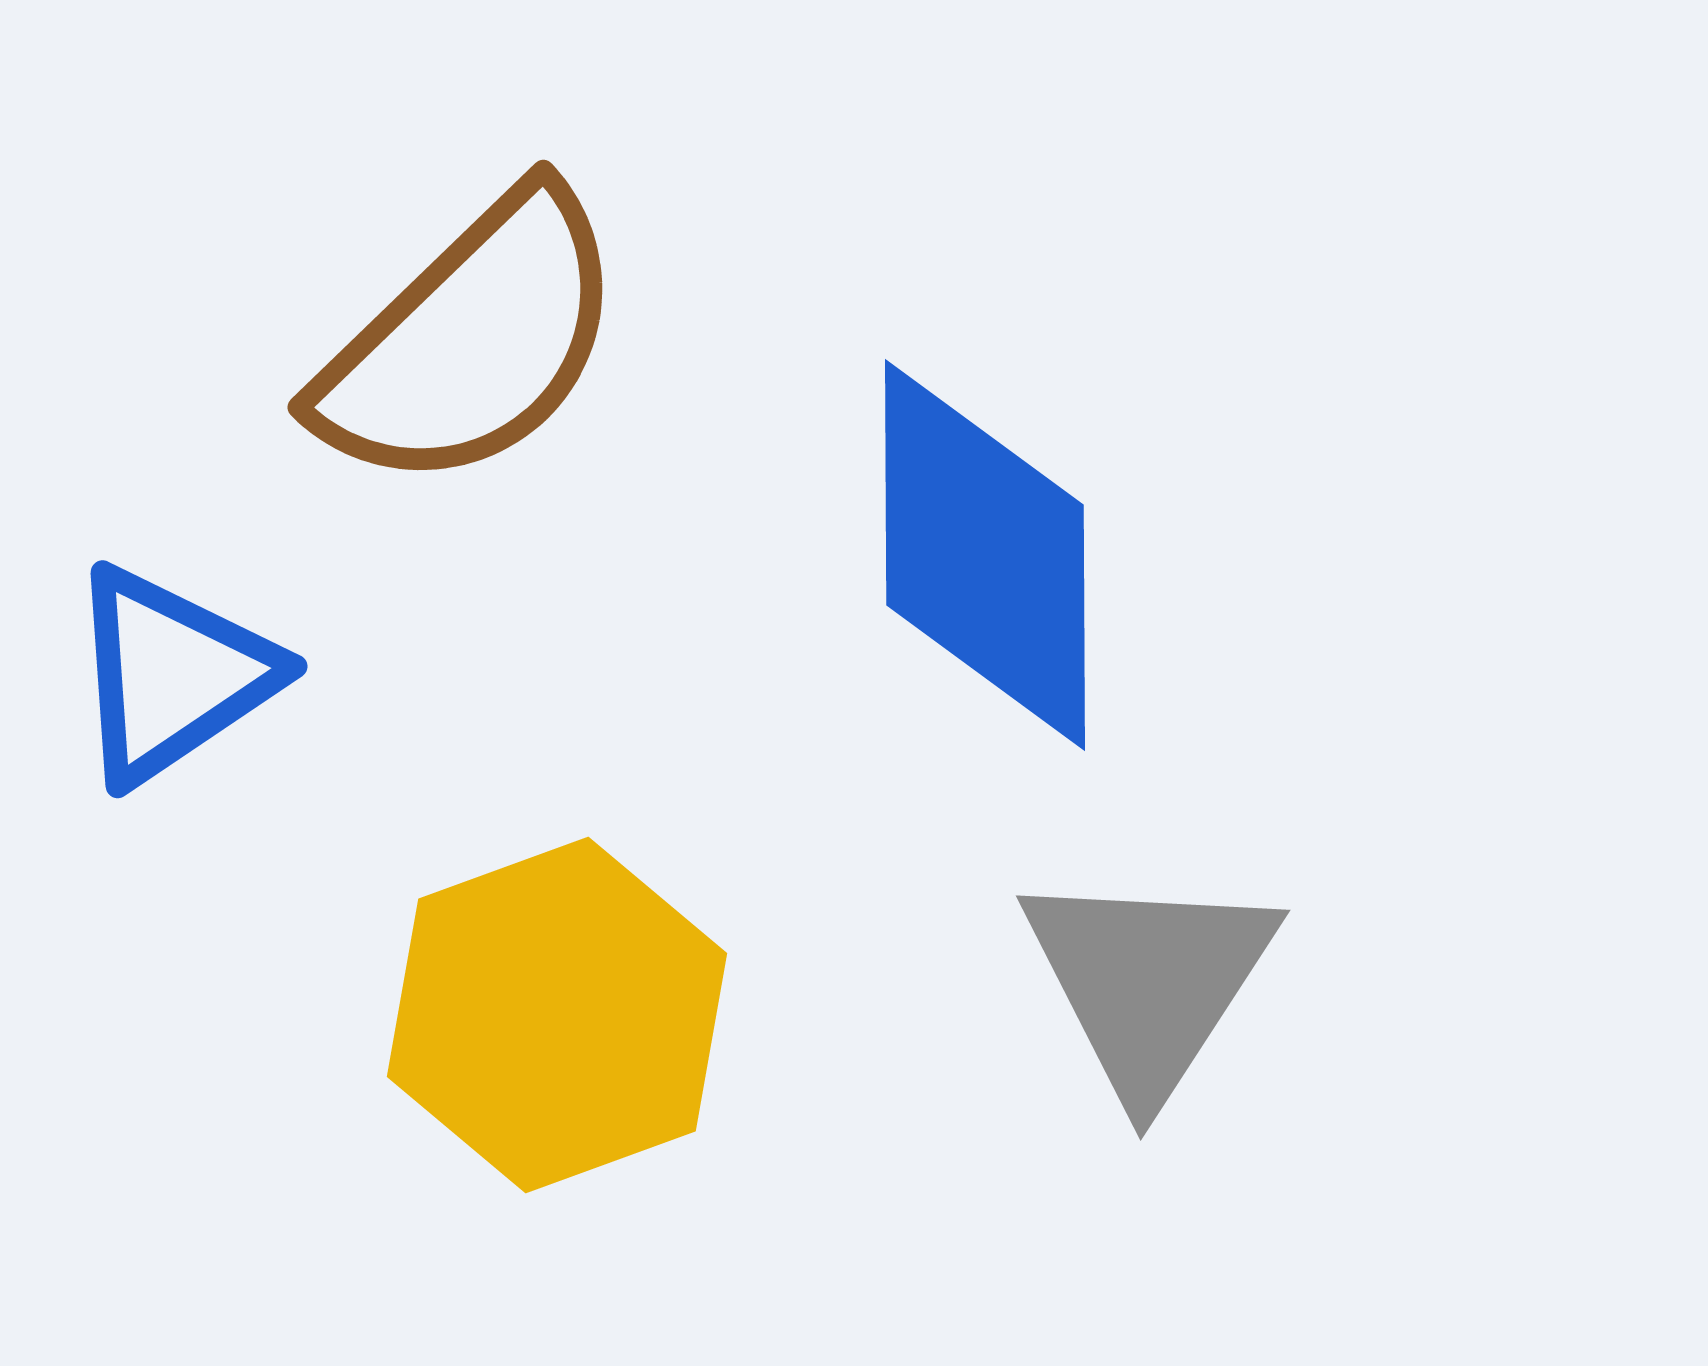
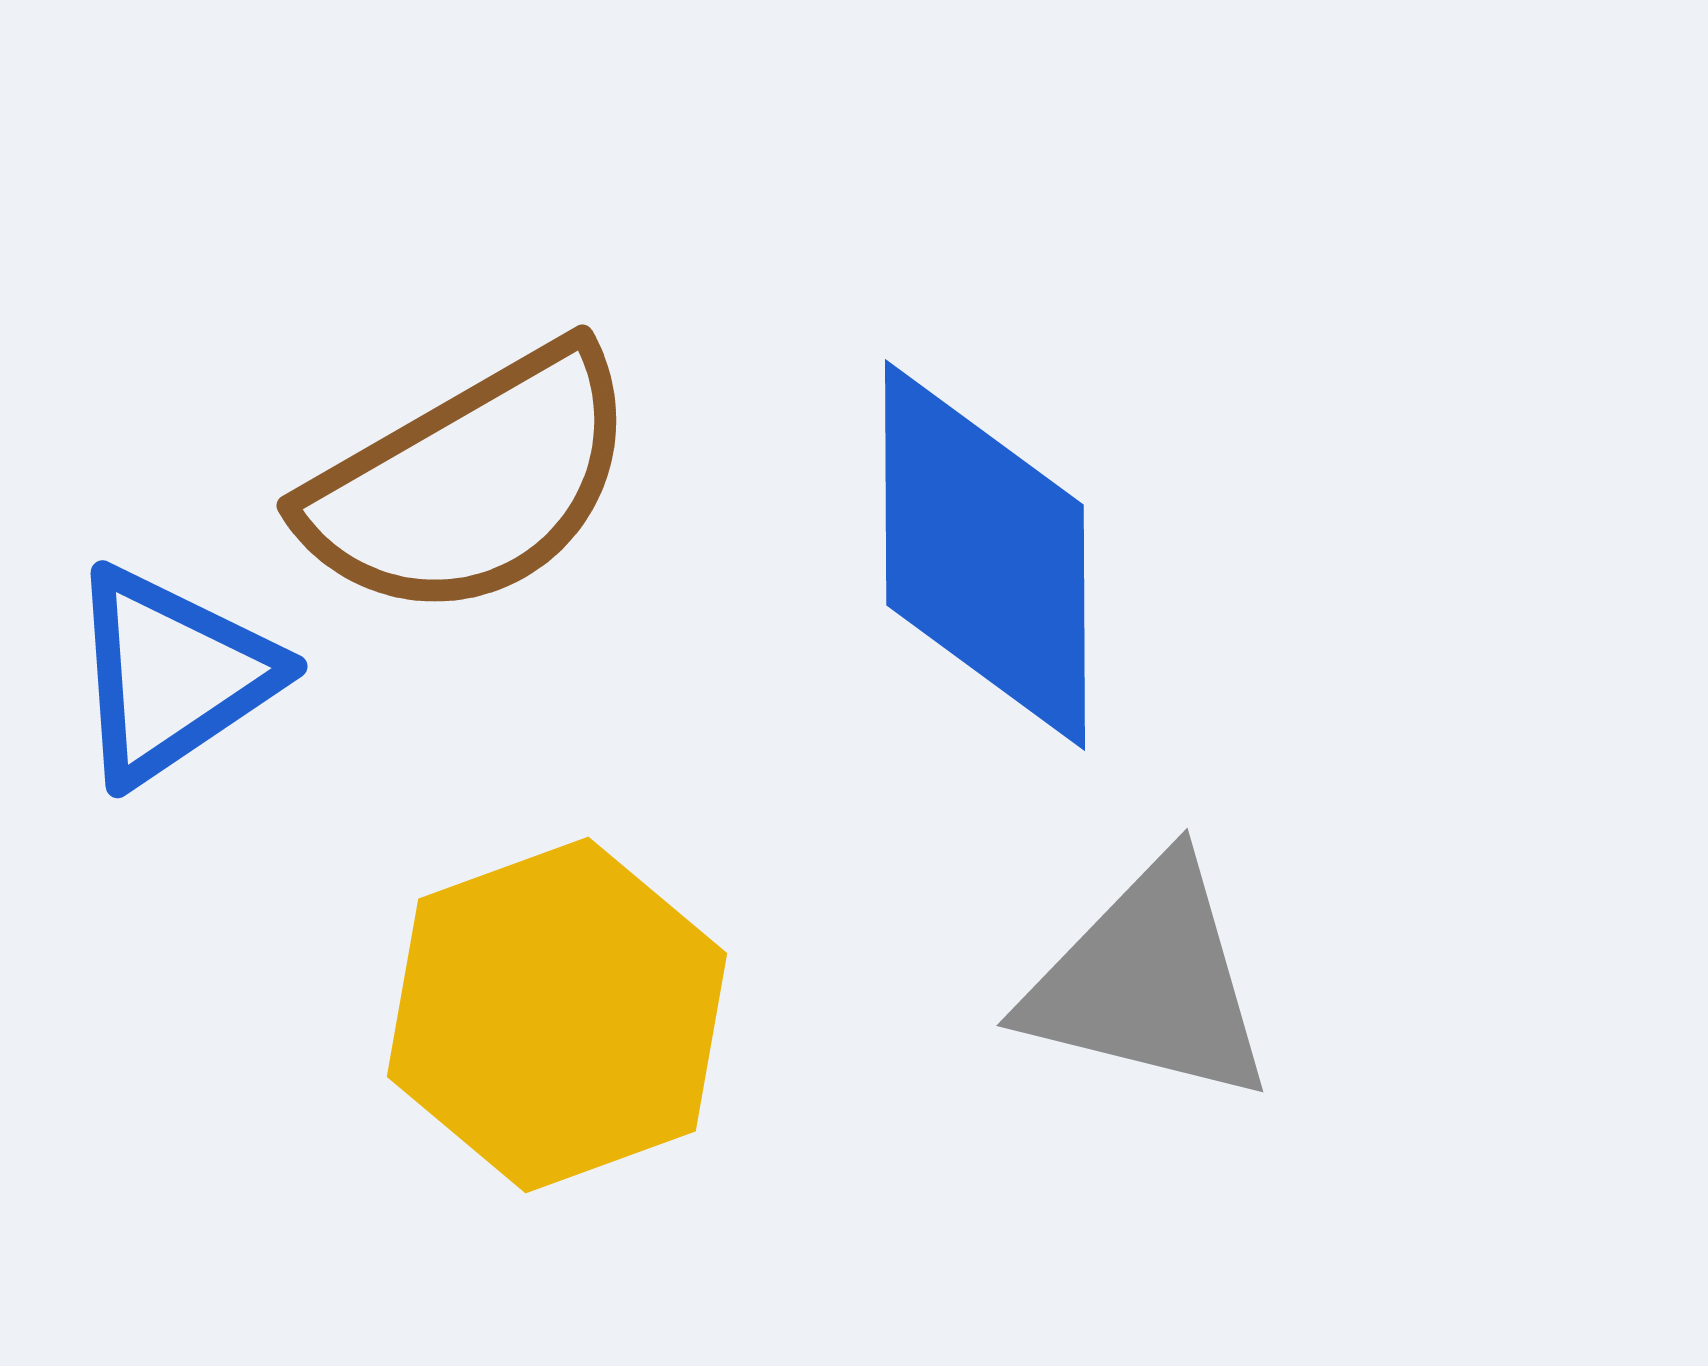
brown semicircle: moved 142 px down; rotated 14 degrees clockwise
gray triangle: rotated 49 degrees counterclockwise
